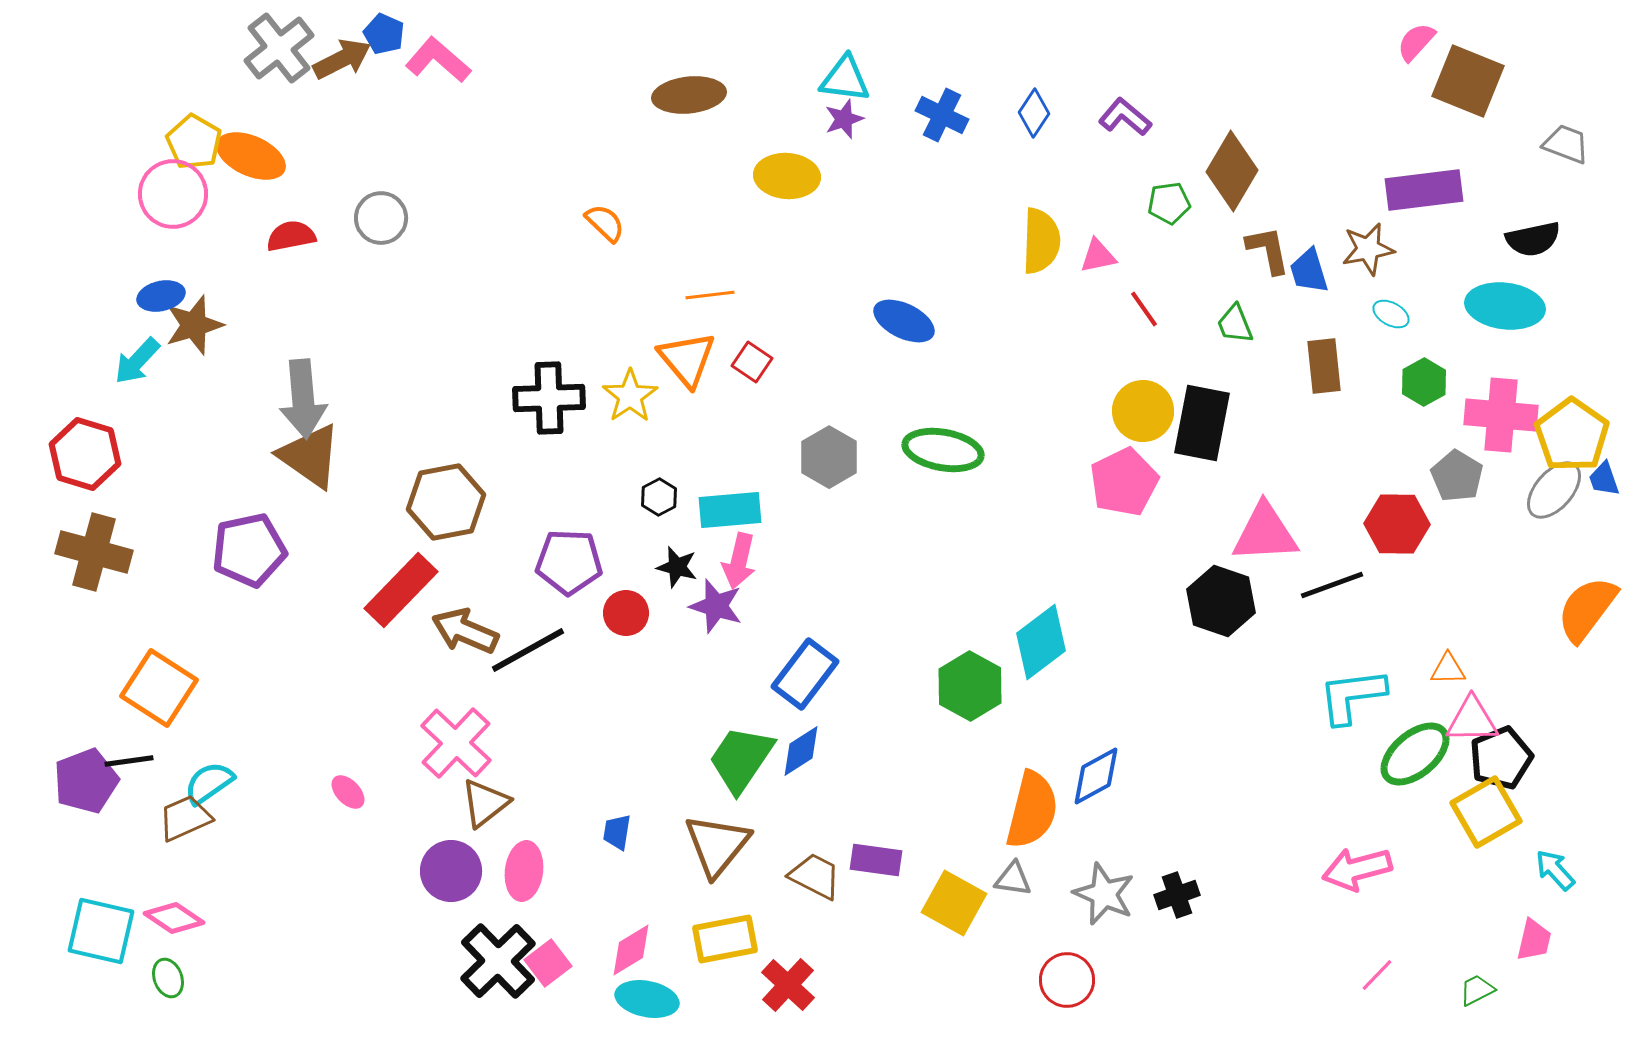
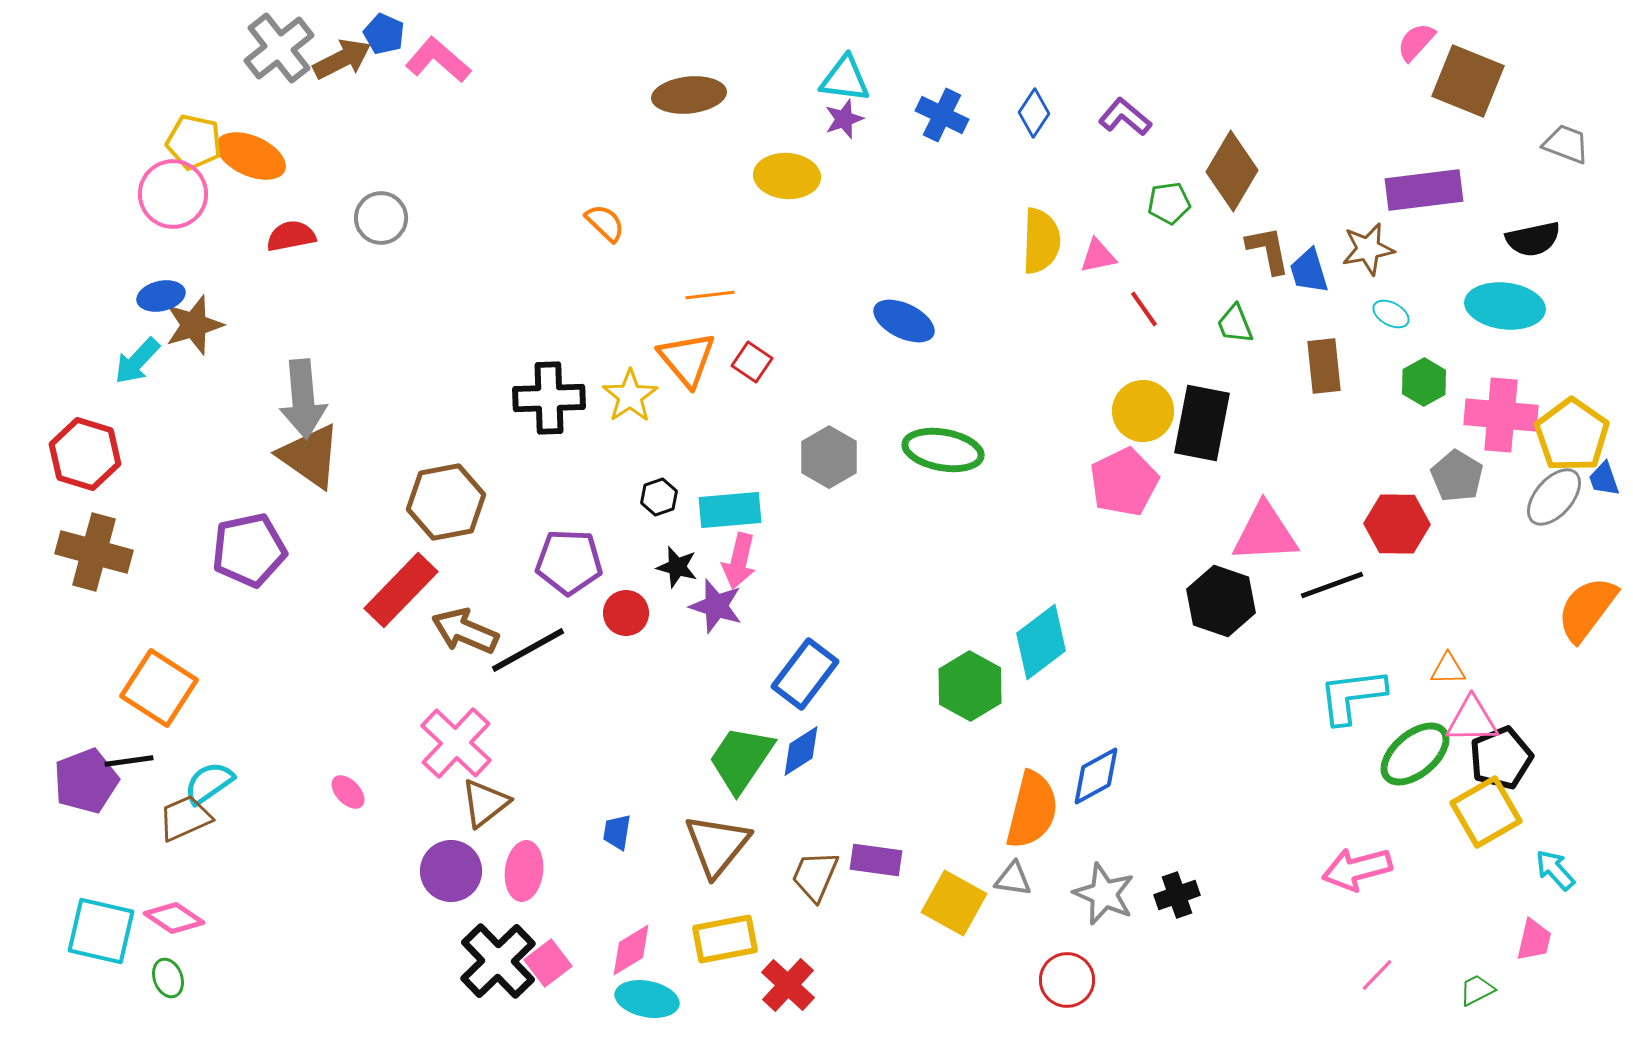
yellow pentagon at (194, 142): rotated 18 degrees counterclockwise
gray ellipse at (1554, 490): moved 7 px down
black hexagon at (659, 497): rotated 9 degrees clockwise
brown trapezoid at (815, 876): rotated 94 degrees counterclockwise
